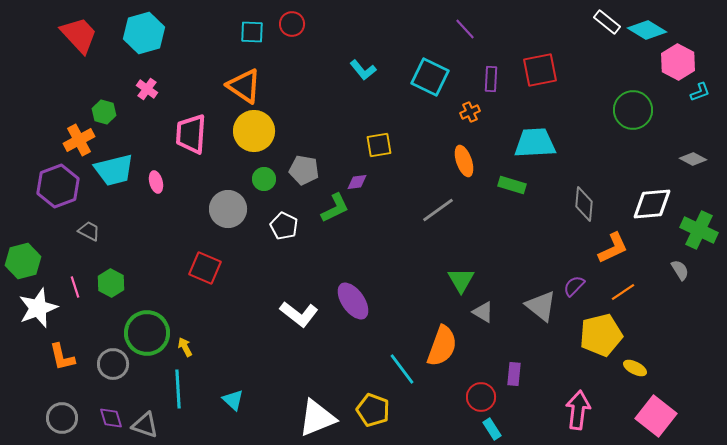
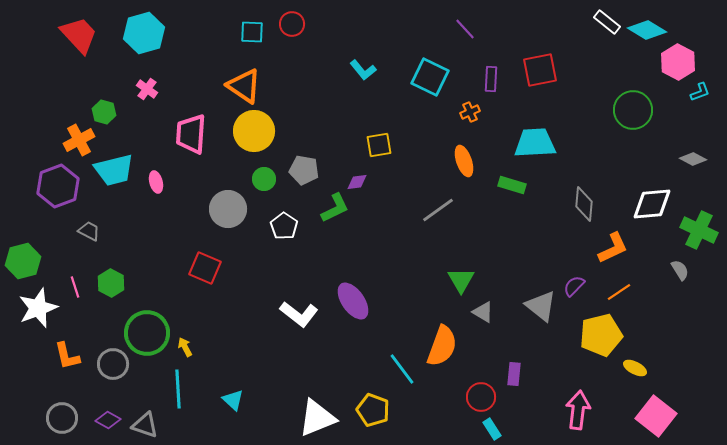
white pentagon at (284, 226): rotated 8 degrees clockwise
orange line at (623, 292): moved 4 px left
orange L-shape at (62, 357): moved 5 px right, 1 px up
purple diamond at (111, 418): moved 3 px left, 2 px down; rotated 45 degrees counterclockwise
